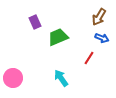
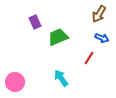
brown arrow: moved 3 px up
pink circle: moved 2 px right, 4 px down
